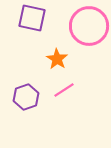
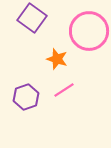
purple square: rotated 24 degrees clockwise
pink circle: moved 5 px down
orange star: rotated 15 degrees counterclockwise
